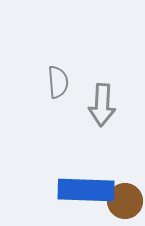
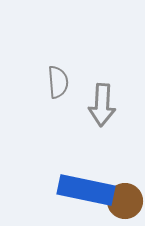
blue rectangle: rotated 10 degrees clockwise
